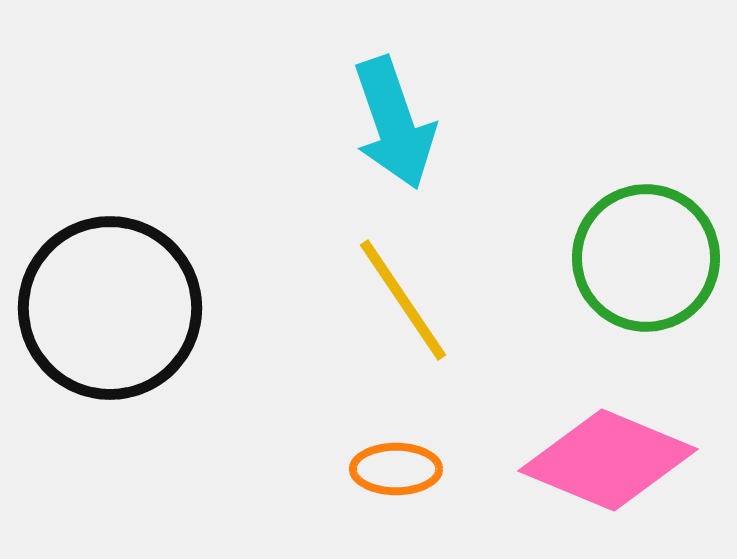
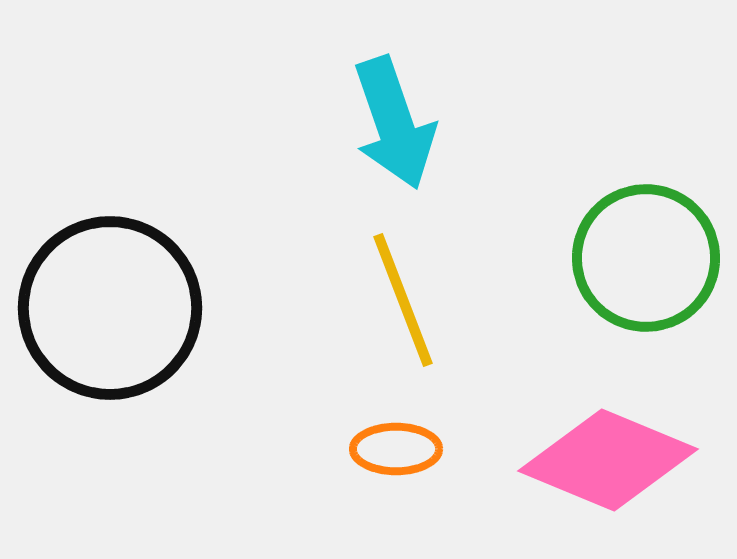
yellow line: rotated 13 degrees clockwise
orange ellipse: moved 20 px up
